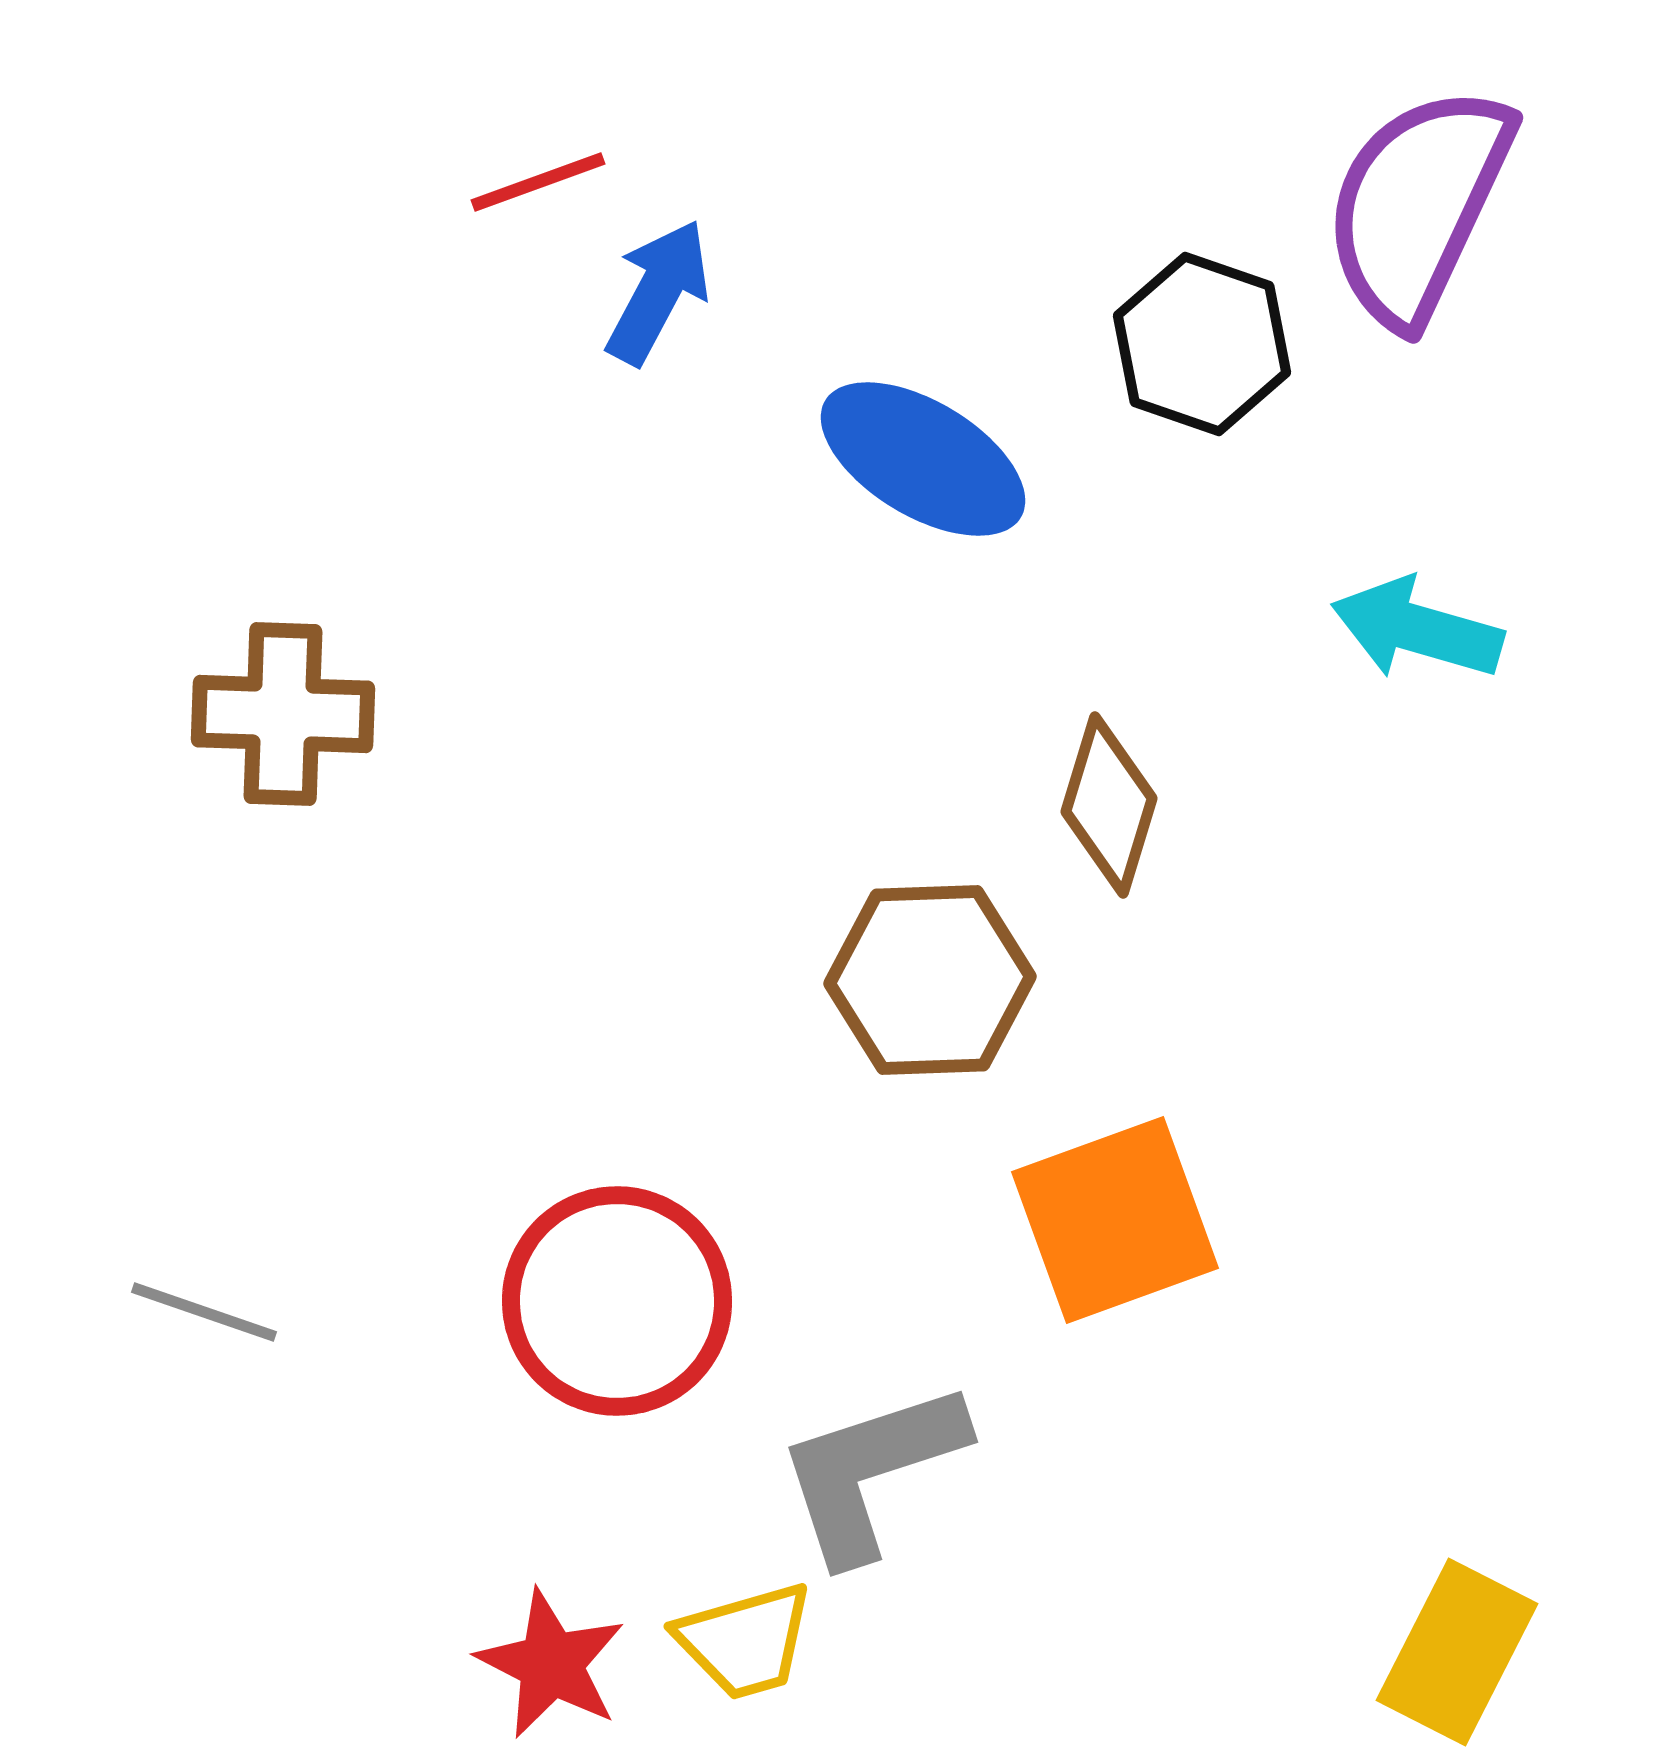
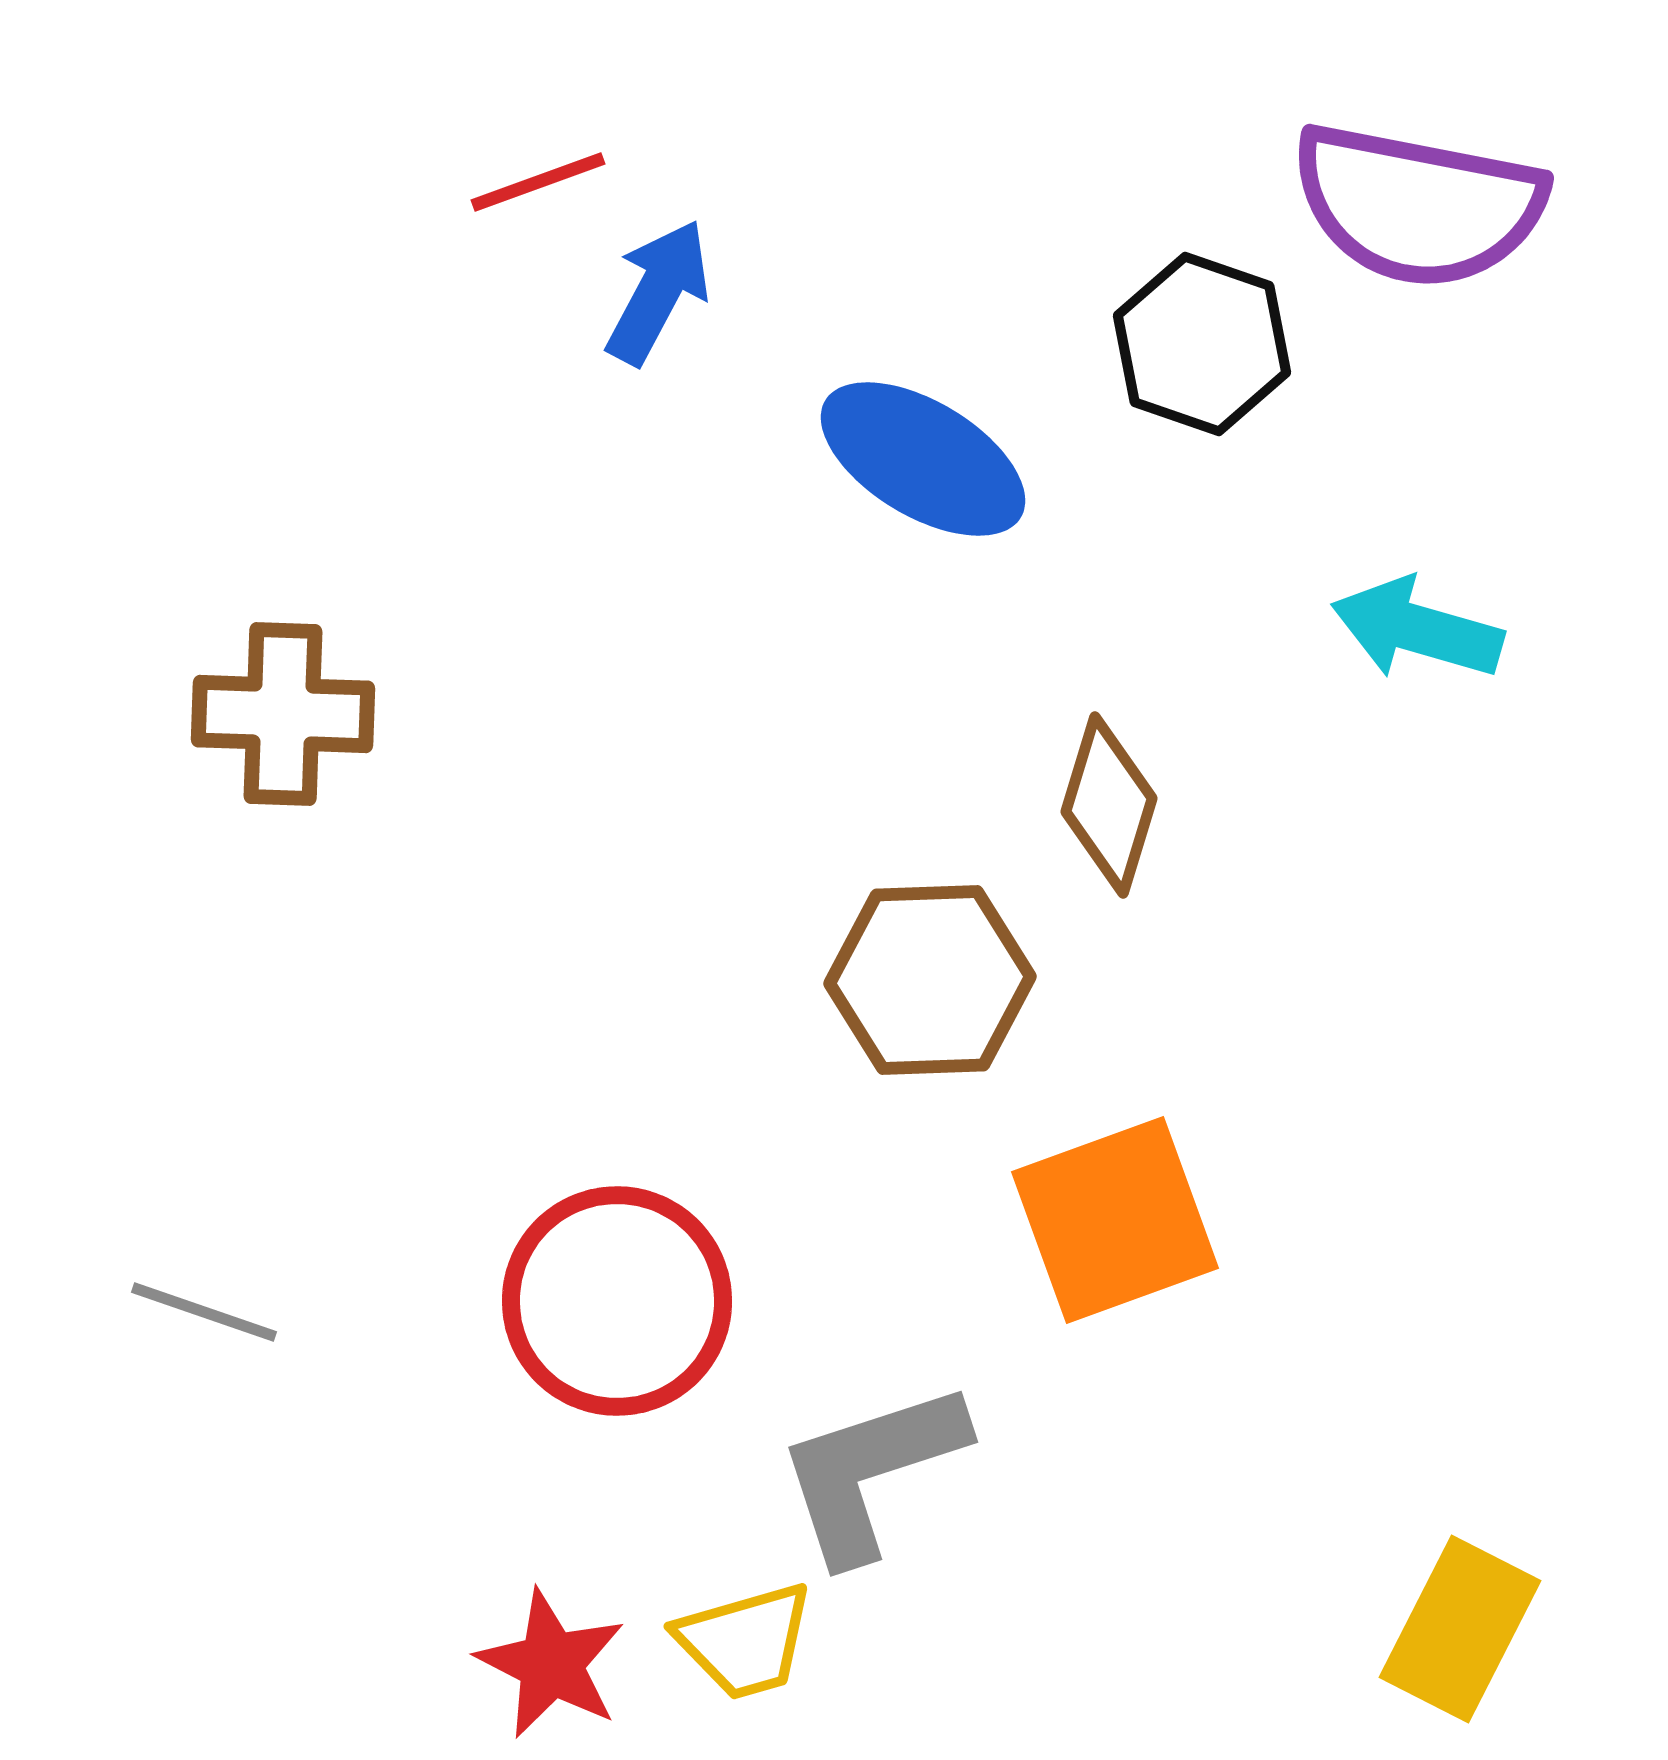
purple semicircle: rotated 104 degrees counterclockwise
yellow rectangle: moved 3 px right, 23 px up
